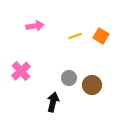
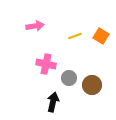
pink cross: moved 25 px right, 7 px up; rotated 36 degrees counterclockwise
